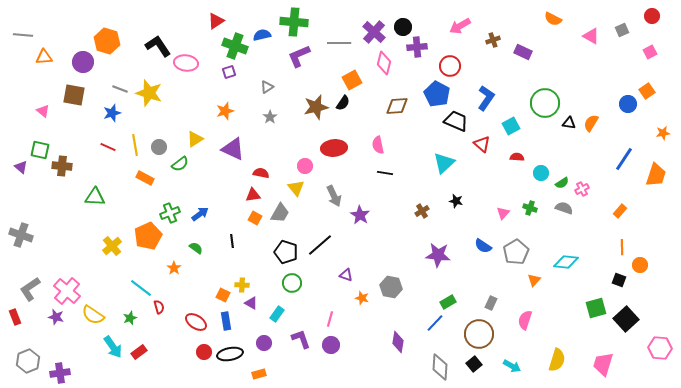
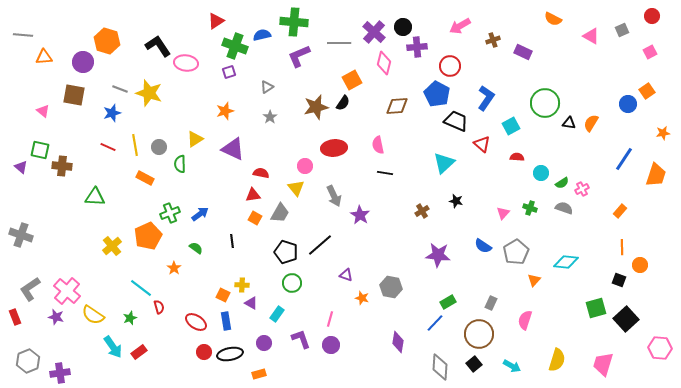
green semicircle at (180, 164): rotated 126 degrees clockwise
